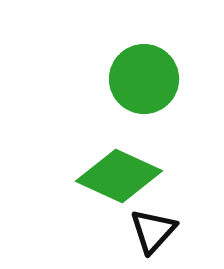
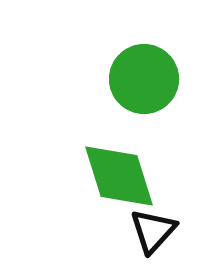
green diamond: rotated 48 degrees clockwise
